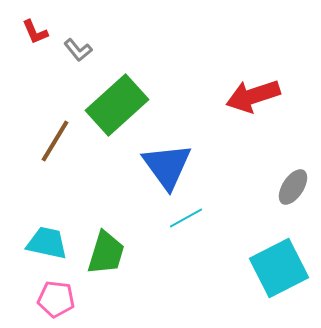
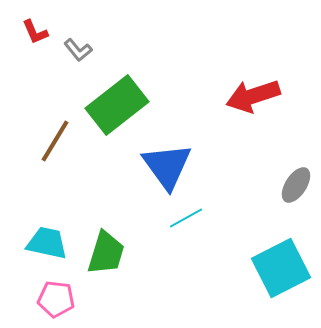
green rectangle: rotated 4 degrees clockwise
gray ellipse: moved 3 px right, 2 px up
cyan square: moved 2 px right
